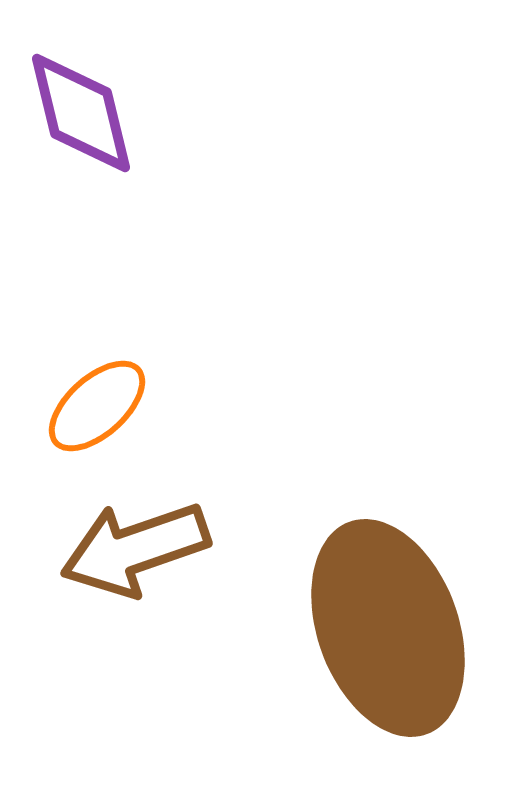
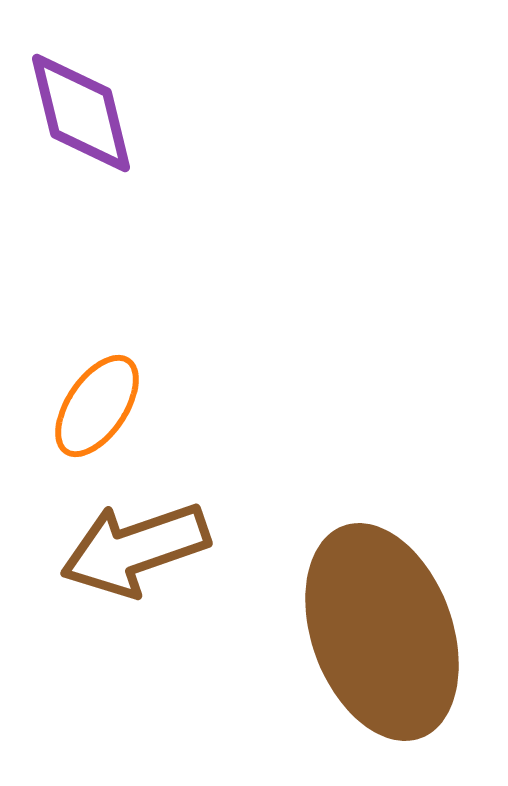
orange ellipse: rotated 14 degrees counterclockwise
brown ellipse: moved 6 px left, 4 px down
